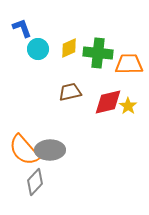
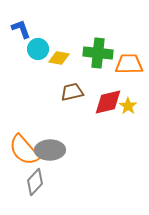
blue L-shape: moved 1 px left, 1 px down
yellow diamond: moved 10 px left, 10 px down; rotated 35 degrees clockwise
brown trapezoid: moved 2 px right
